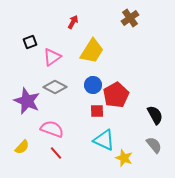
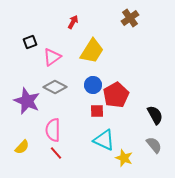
pink semicircle: moved 1 px right, 1 px down; rotated 110 degrees counterclockwise
